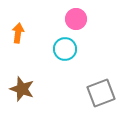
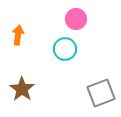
orange arrow: moved 2 px down
brown star: rotated 15 degrees clockwise
